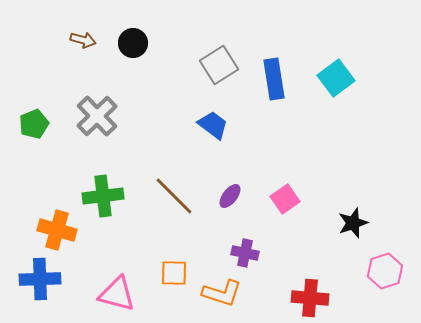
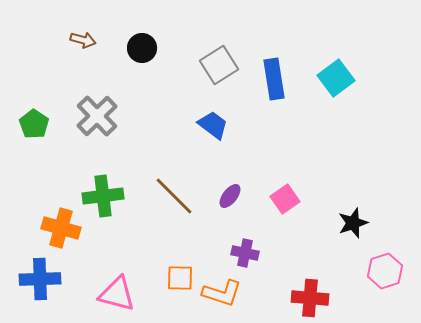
black circle: moved 9 px right, 5 px down
green pentagon: rotated 16 degrees counterclockwise
orange cross: moved 4 px right, 2 px up
orange square: moved 6 px right, 5 px down
